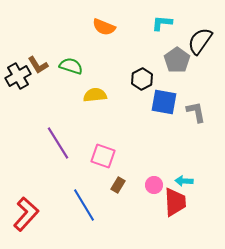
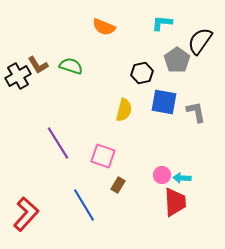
black hexagon: moved 6 px up; rotated 15 degrees clockwise
yellow semicircle: moved 29 px right, 15 px down; rotated 110 degrees clockwise
cyan arrow: moved 2 px left, 3 px up
pink circle: moved 8 px right, 10 px up
